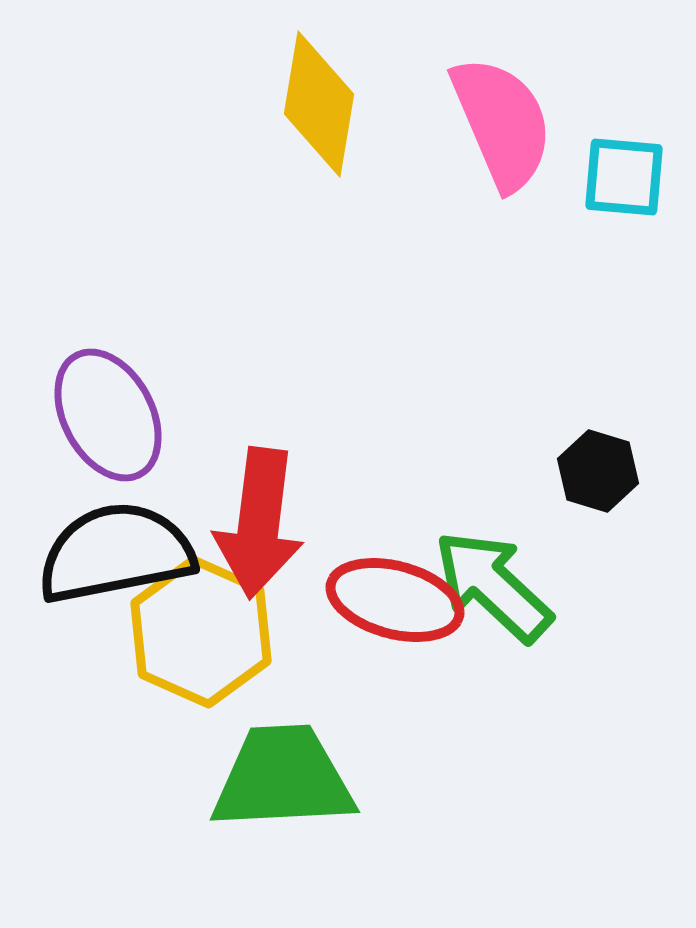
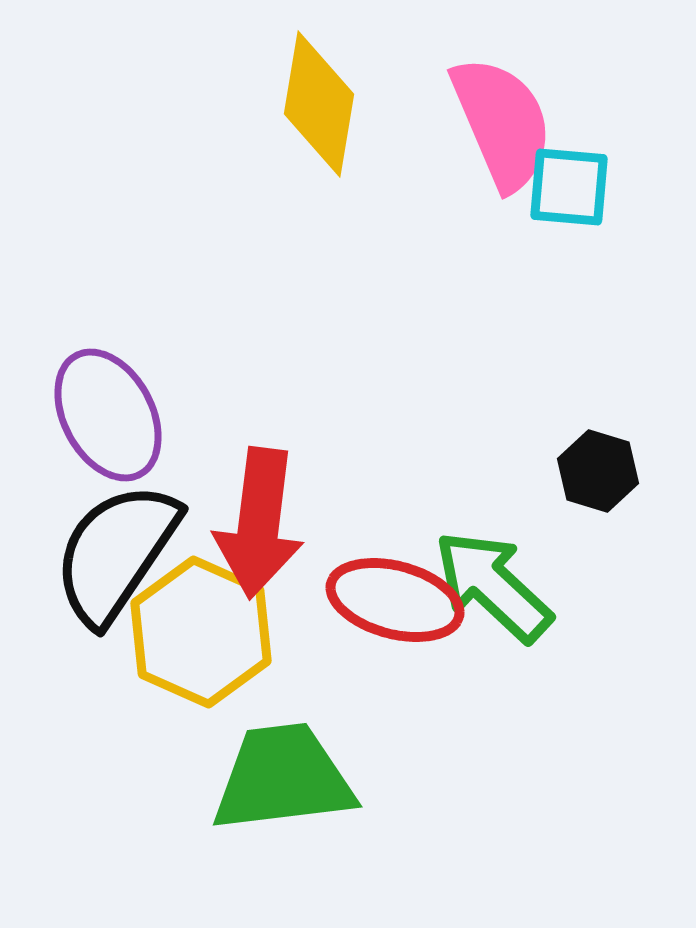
cyan square: moved 55 px left, 10 px down
black semicircle: rotated 45 degrees counterclockwise
green trapezoid: rotated 4 degrees counterclockwise
